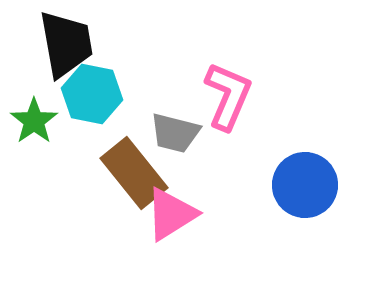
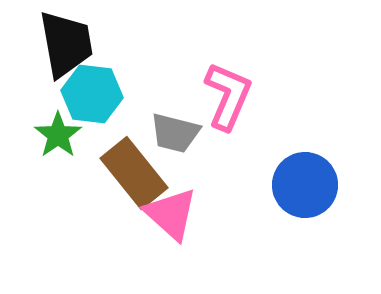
cyan hexagon: rotated 4 degrees counterclockwise
green star: moved 24 px right, 14 px down
pink triangle: rotated 46 degrees counterclockwise
